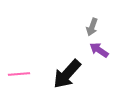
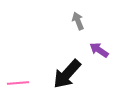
gray arrow: moved 14 px left, 6 px up; rotated 138 degrees clockwise
pink line: moved 1 px left, 9 px down
